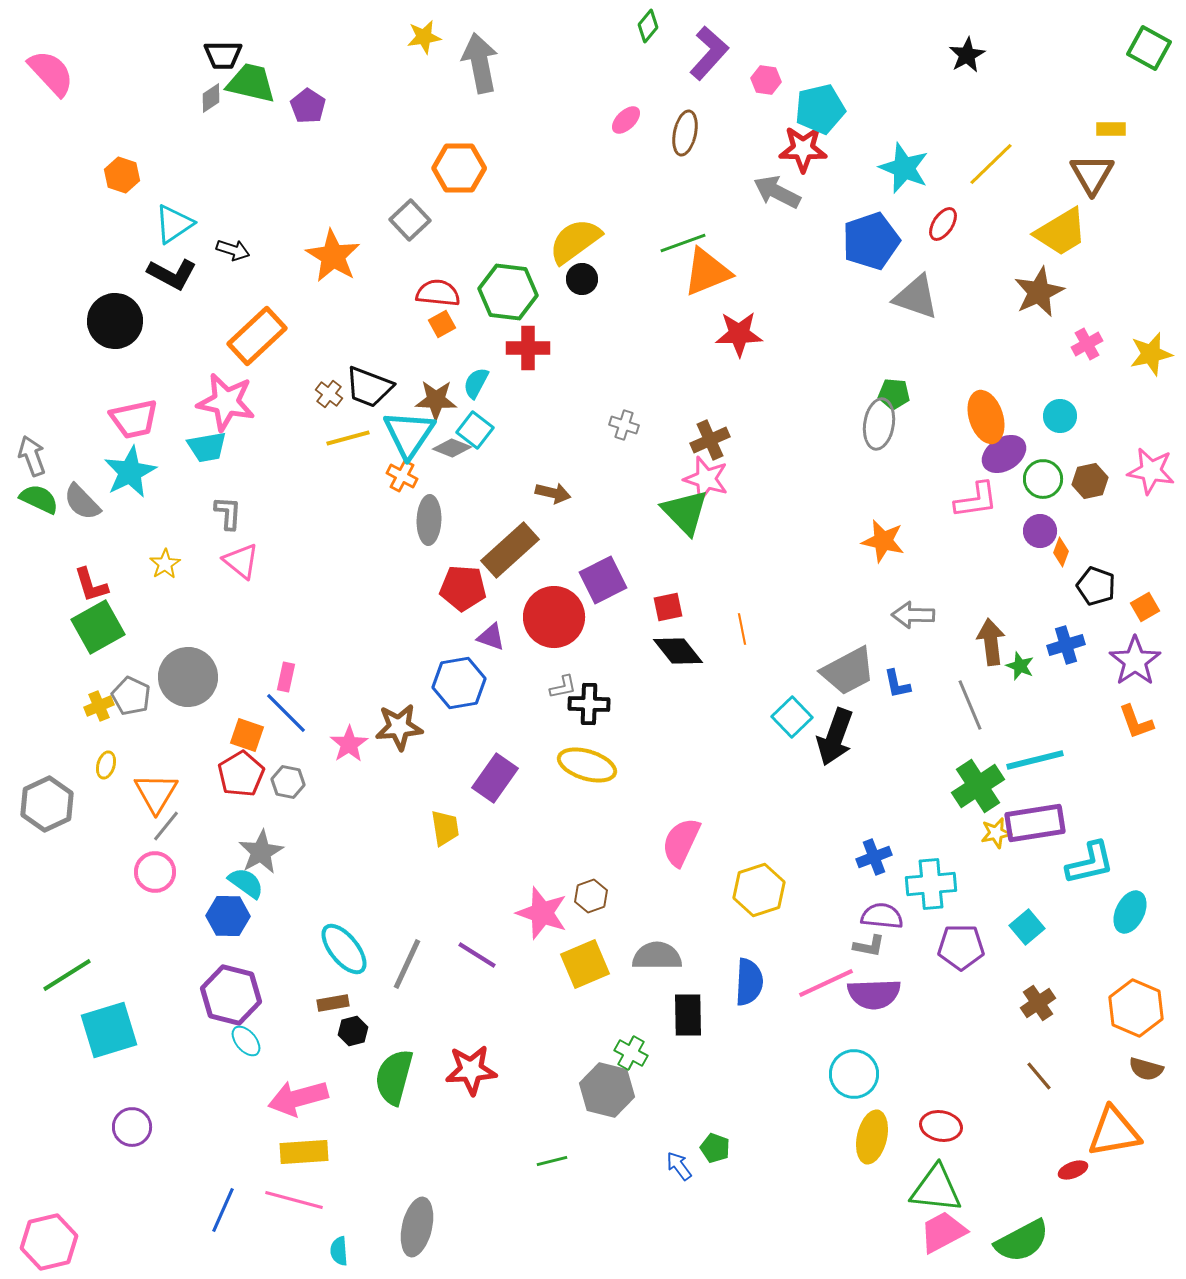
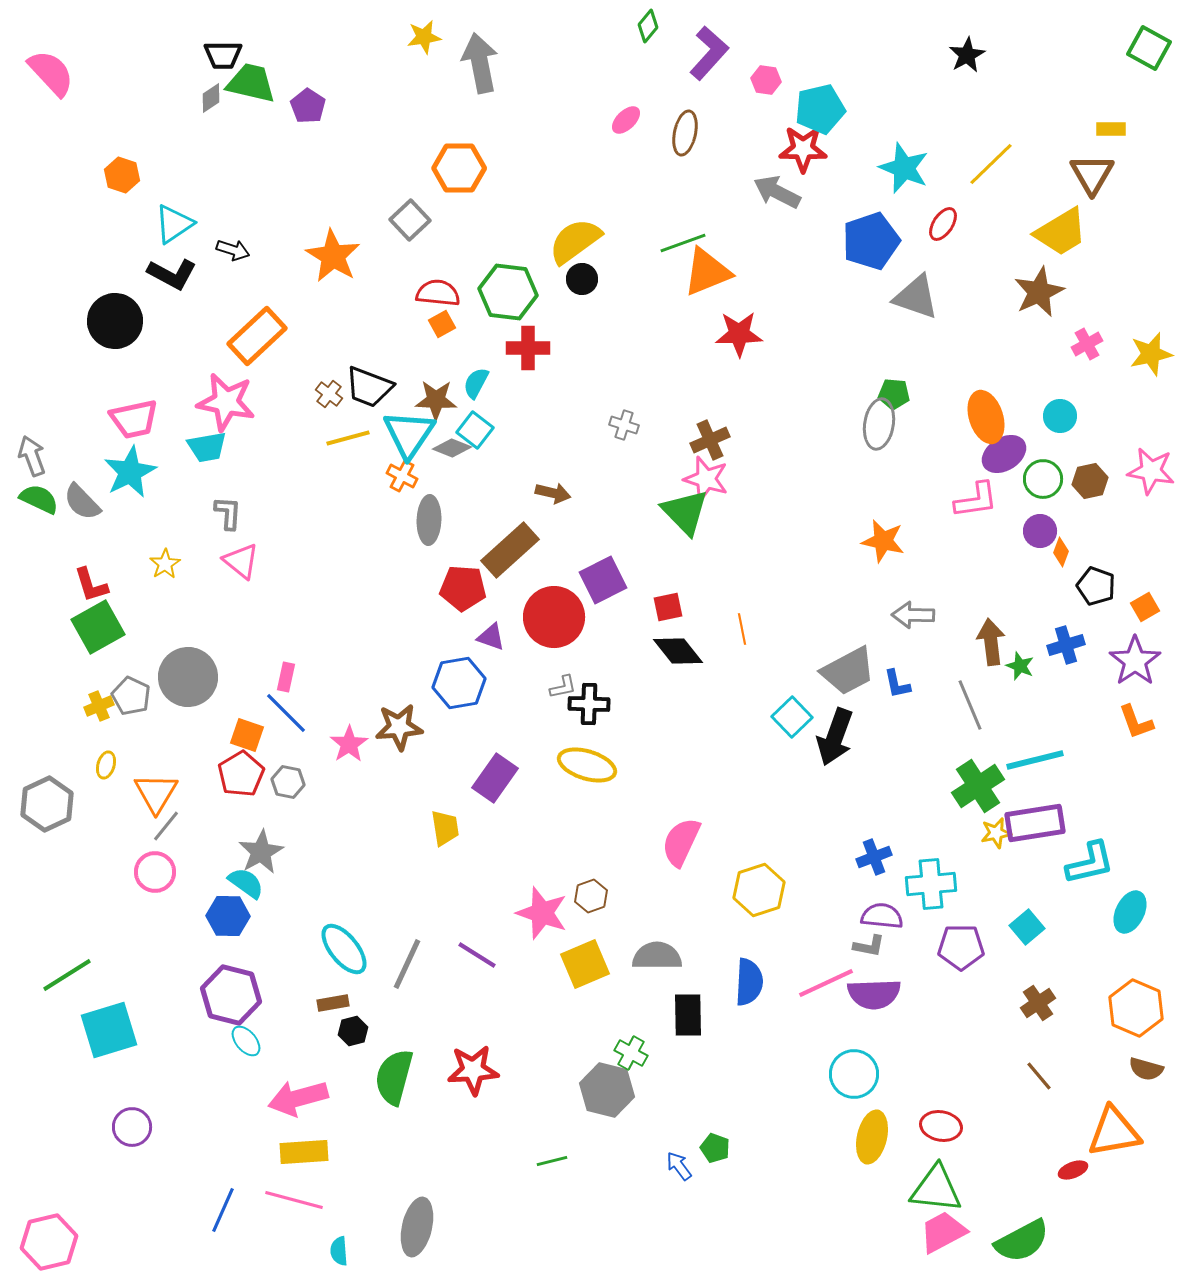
red star at (471, 1070): moved 2 px right
